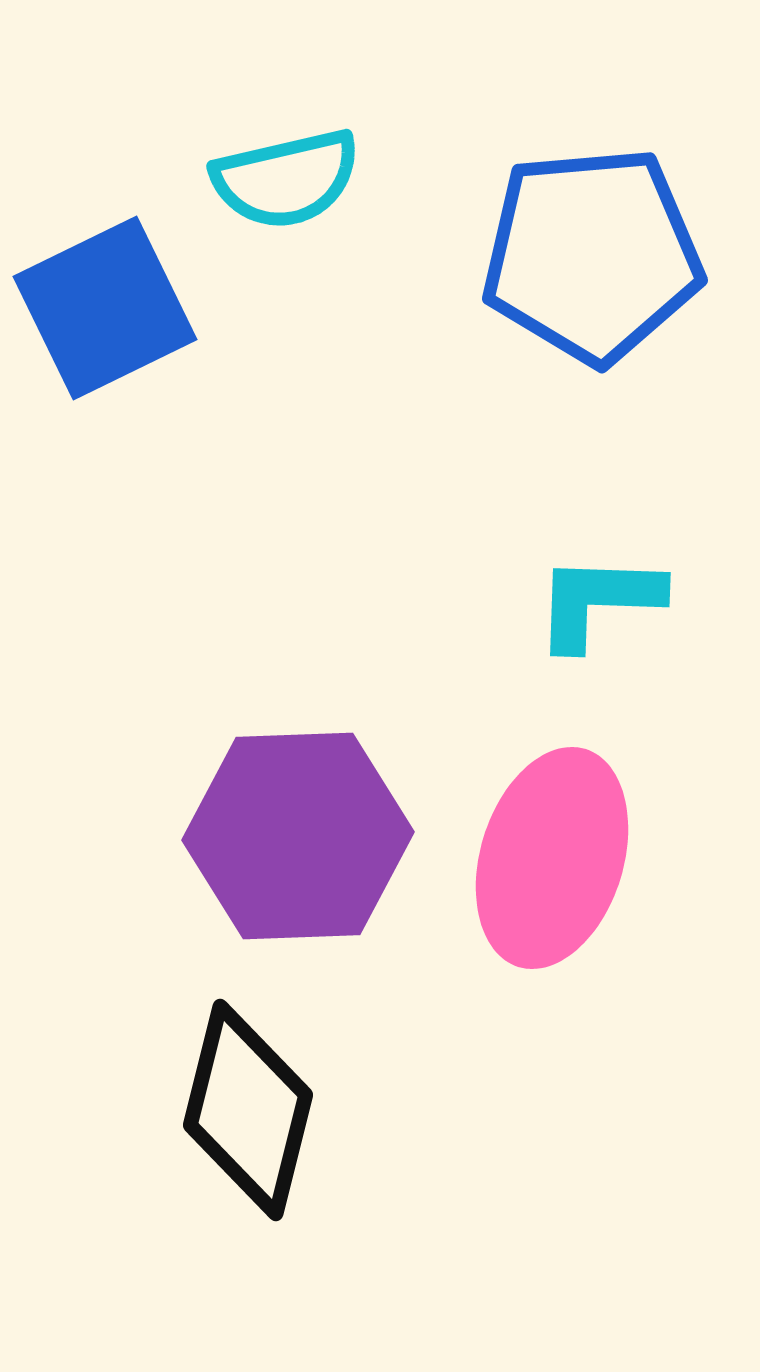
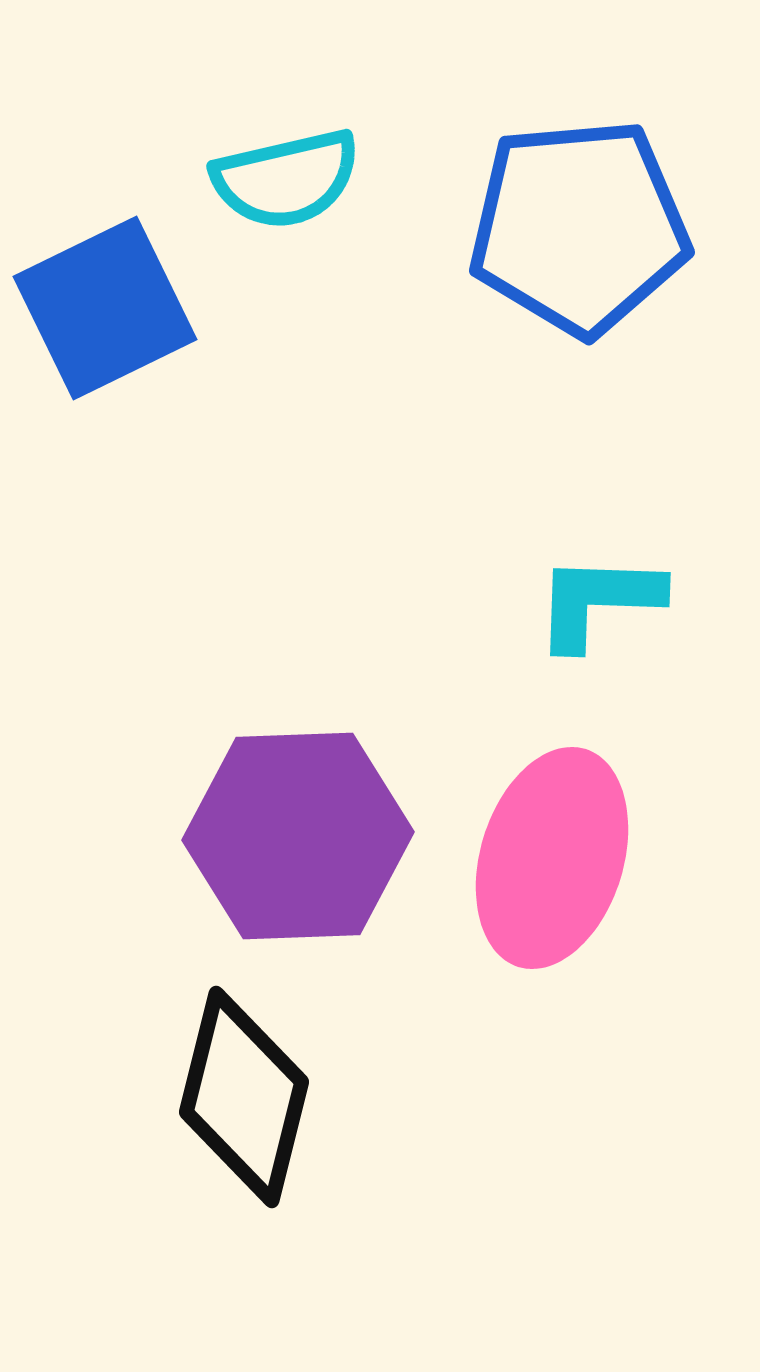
blue pentagon: moved 13 px left, 28 px up
black diamond: moved 4 px left, 13 px up
